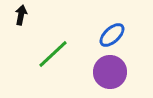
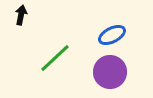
blue ellipse: rotated 16 degrees clockwise
green line: moved 2 px right, 4 px down
